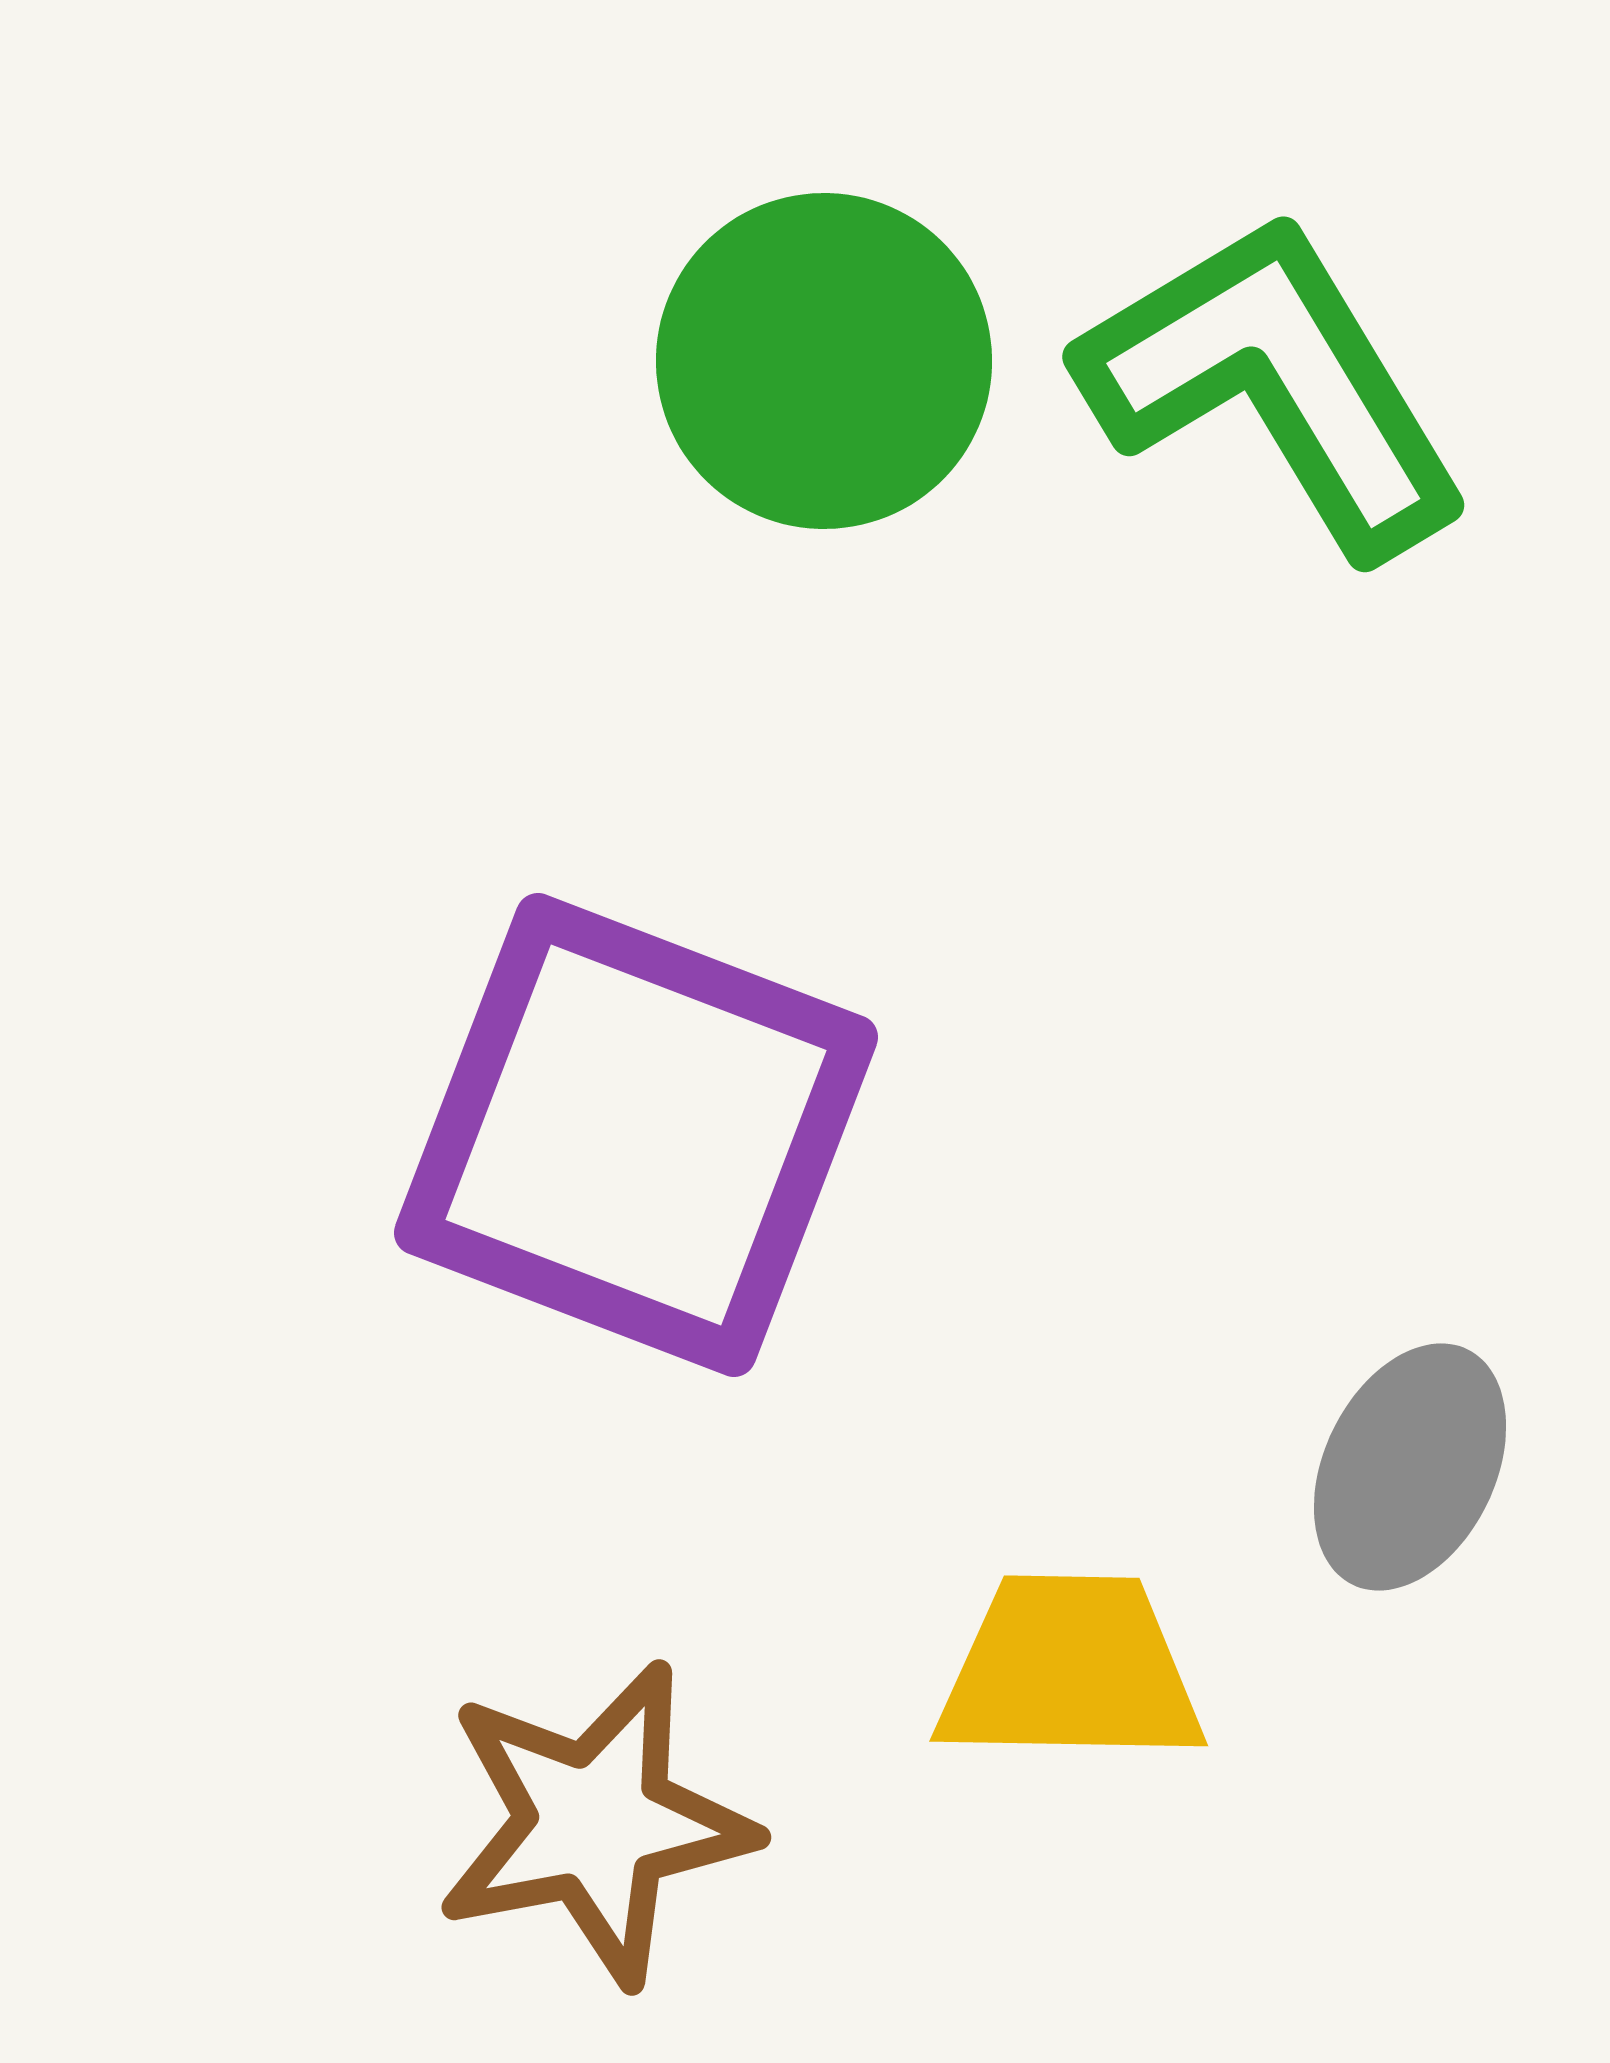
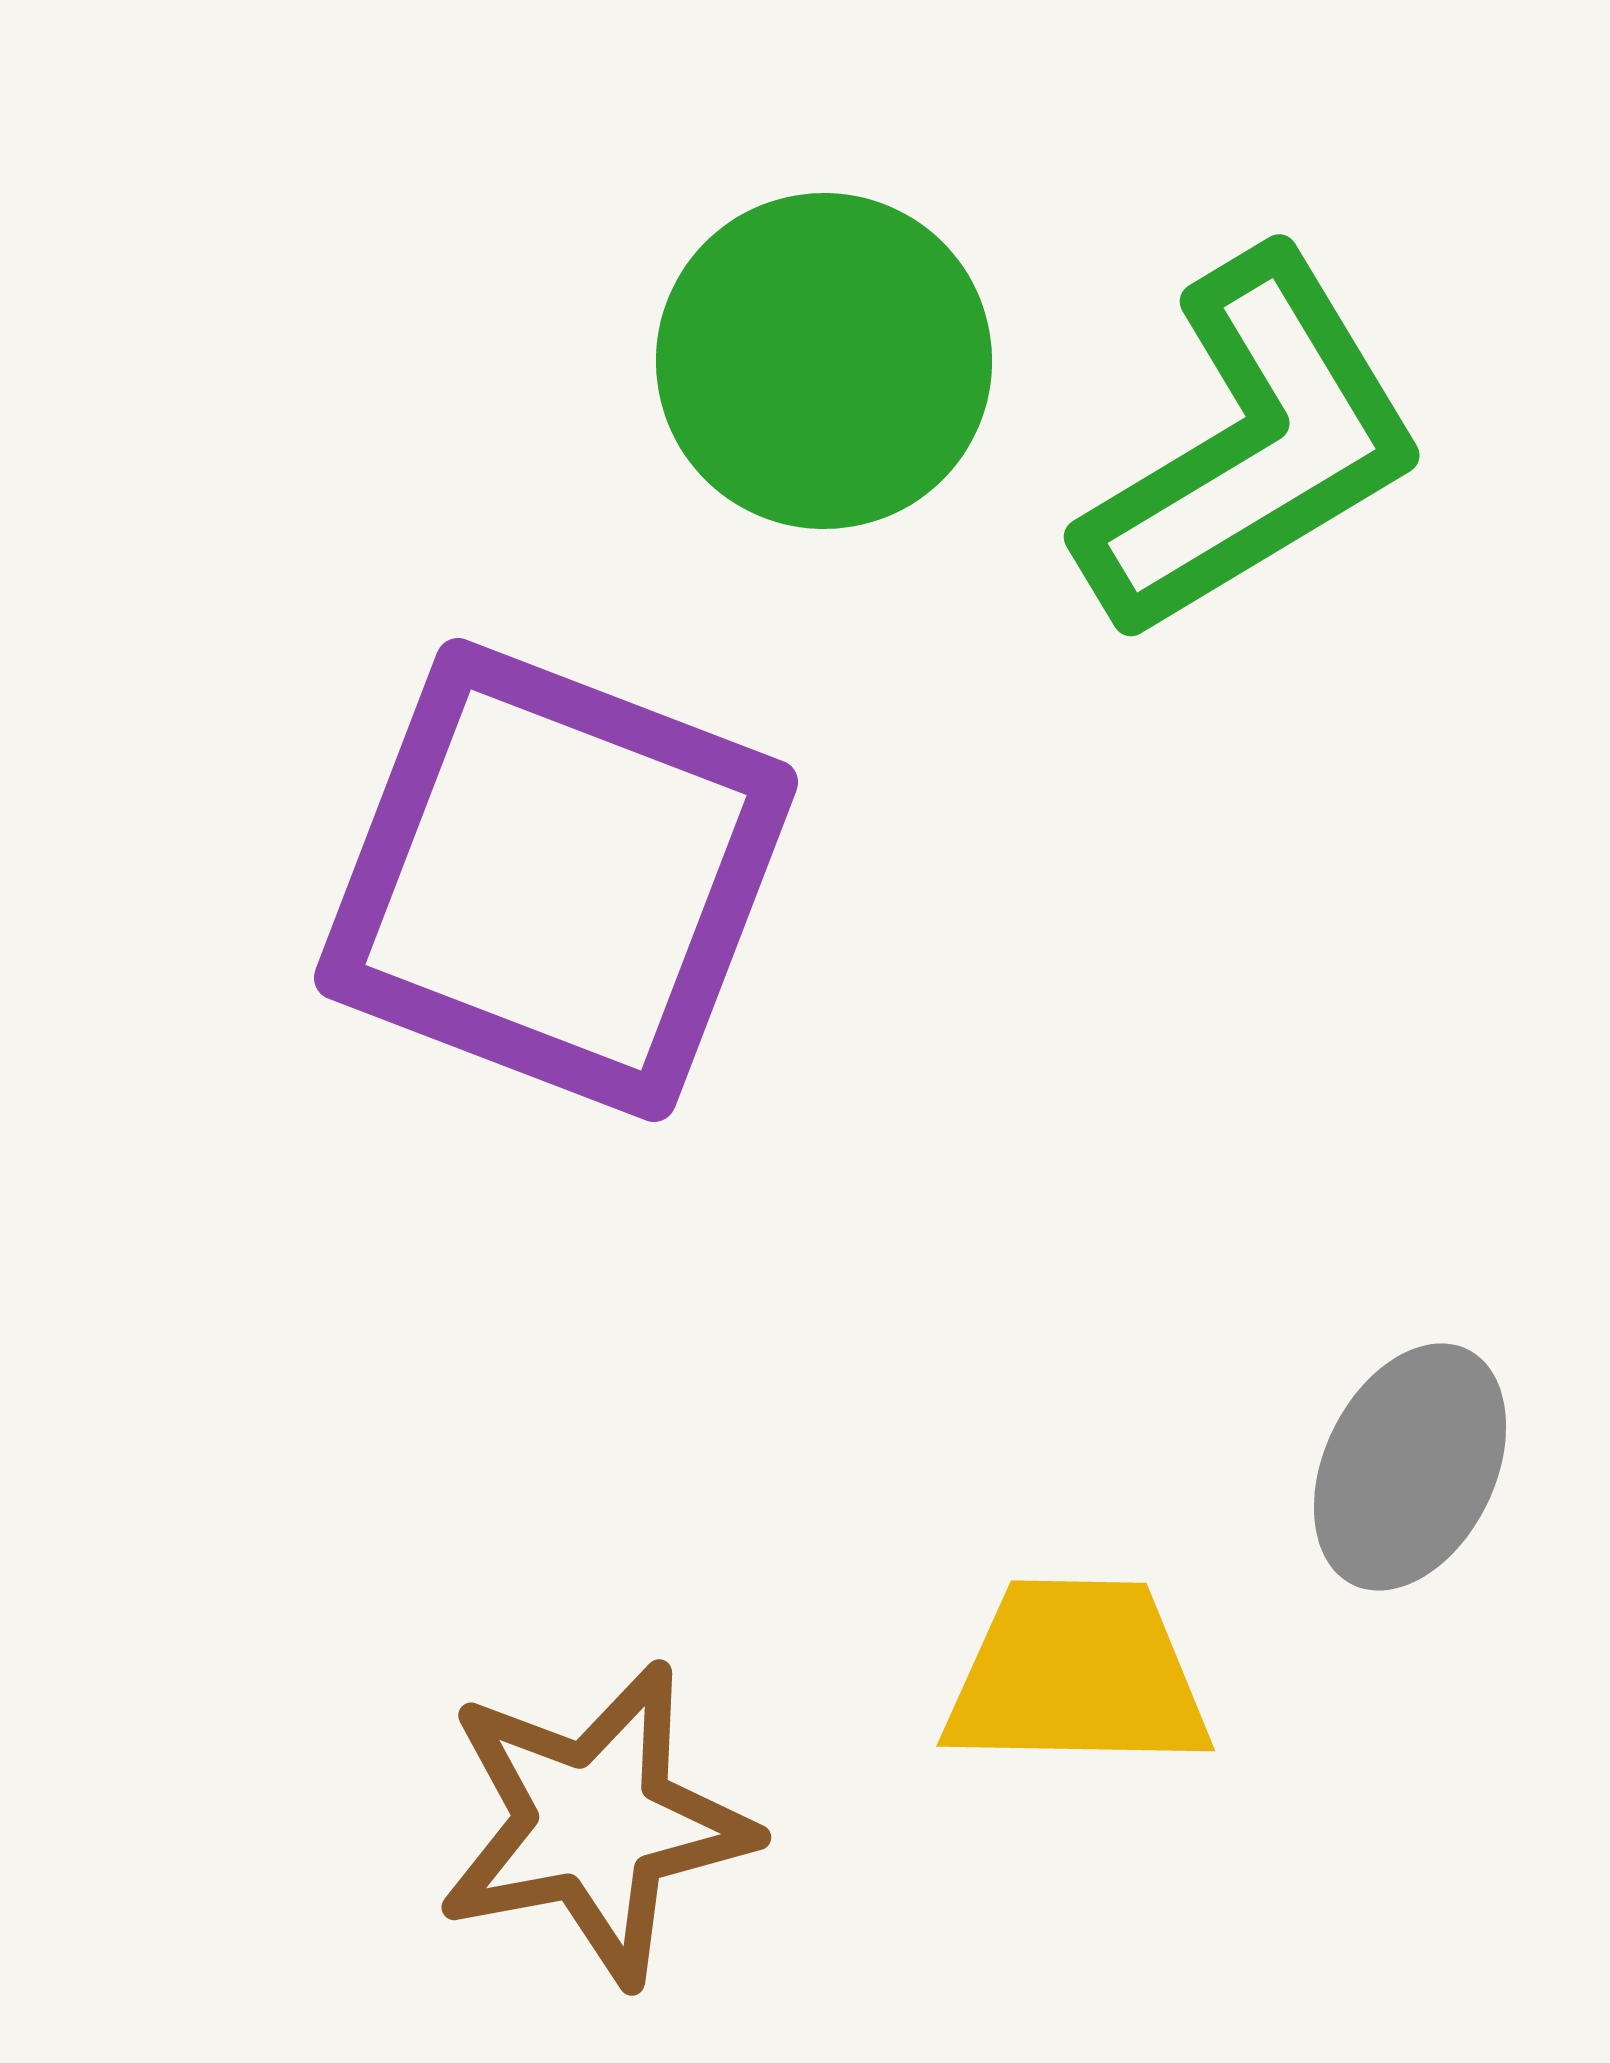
green L-shape: moved 23 px left, 63 px down; rotated 90 degrees clockwise
purple square: moved 80 px left, 255 px up
yellow trapezoid: moved 7 px right, 5 px down
